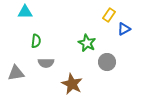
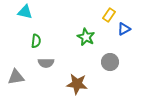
cyan triangle: rotated 14 degrees clockwise
green star: moved 1 px left, 6 px up
gray circle: moved 3 px right
gray triangle: moved 4 px down
brown star: moved 5 px right; rotated 20 degrees counterclockwise
